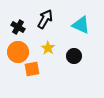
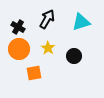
black arrow: moved 2 px right
cyan triangle: moved 3 px up; rotated 42 degrees counterclockwise
orange circle: moved 1 px right, 3 px up
orange square: moved 2 px right, 4 px down
